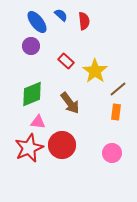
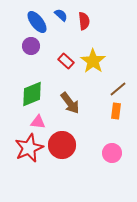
yellow star: moved 2 px left, 10 px up
orange rectangle: moved 1 px up
